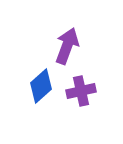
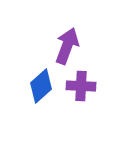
purple cross: moved 5 px up; rotated 16 degrees clockwise
